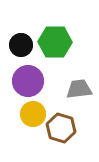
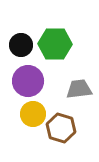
green hexagon: moved 2 px down
